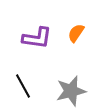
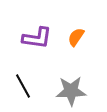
orange semicircle: moved 4 px down
gray star: rotated 12 degrees clockwise
